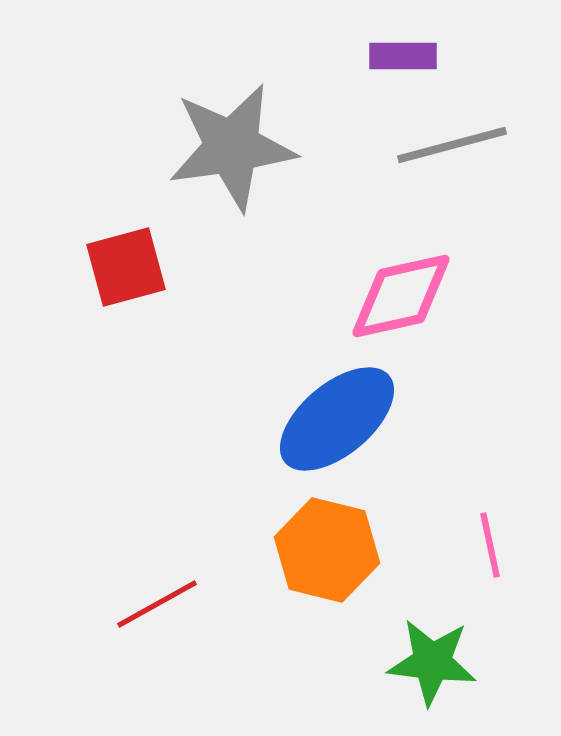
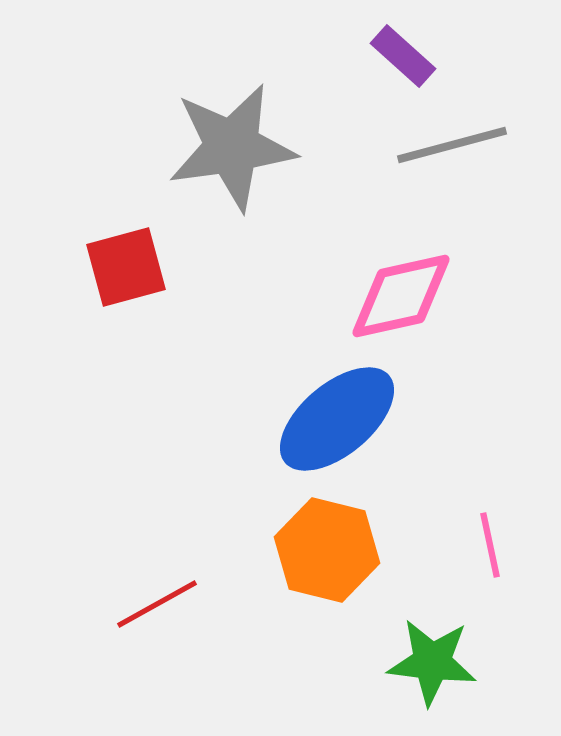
purple rectangle: rotated 42 degrees clockwise
